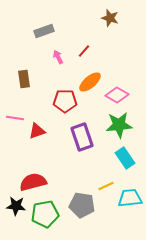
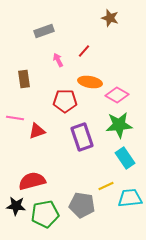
pink arrow: moved 3 px down
orange ellipse: rotated 50 degrees clockwise
red semicircle: moved 1 px left, 1 px up
